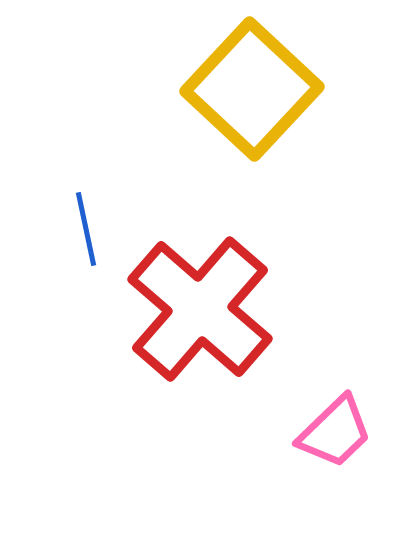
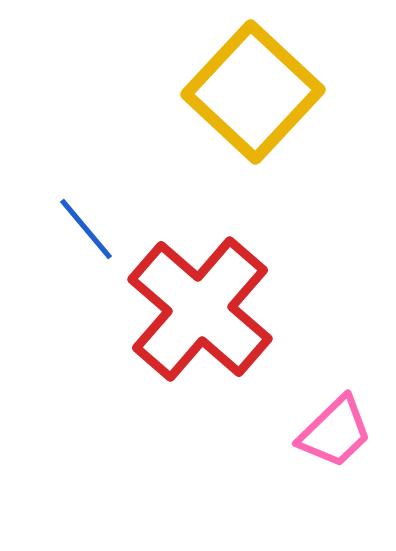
yellow square: moved 1 px right, 3 px down
blue line: rotated 28 degrees counterclockwise
